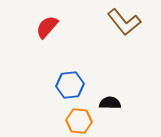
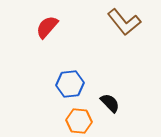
blue hexagon: moved 1 px up
black semicircle: rotated 45 degrees clockwise
